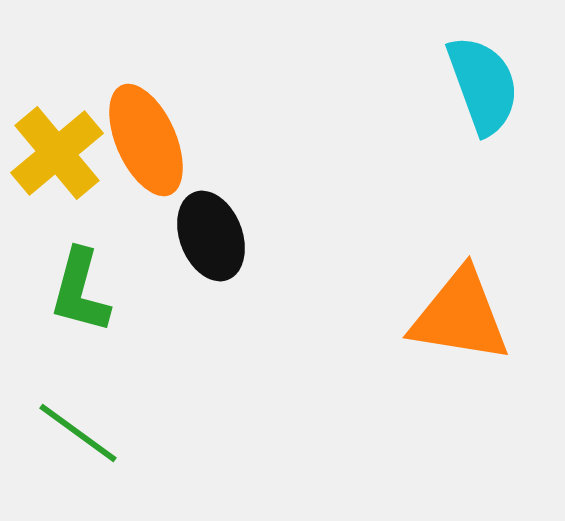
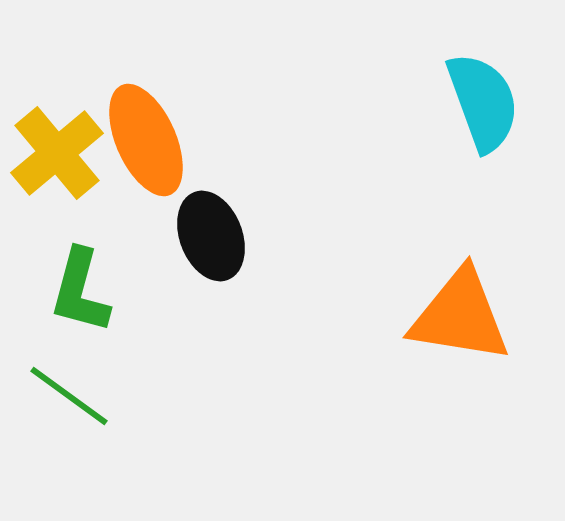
cyan semicircle: moved 17 px down
green line: moved 9 px left, 37 px up
